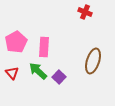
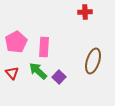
red cross: rotated 24 degrees counterclockwise
